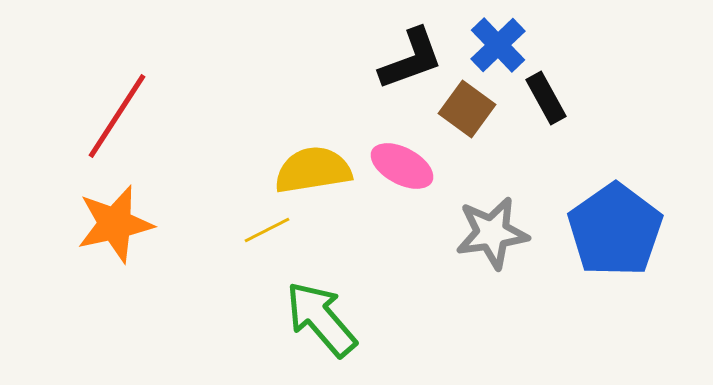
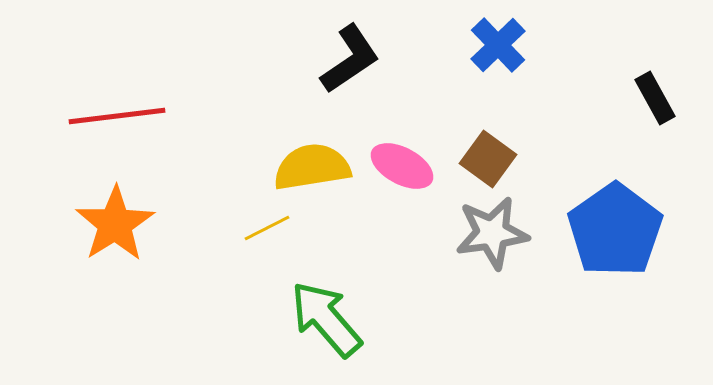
black L-shape: moved 61 px left; rotated 14 degrees counterclockwise
black rectangle: moved 109 px right
brown square: moved 21 px right, 50 px down
red line: rotated 50 degrees clockwise
yellow semicircle: moved 1 px left, 3 px up
orange star: rotated 20 degrees counterclockwise
yellow line: moved 2 px up
green arrow: moved 5 px right
